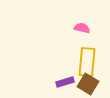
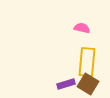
purple rectangle: moved 1 px right, 2 px down
